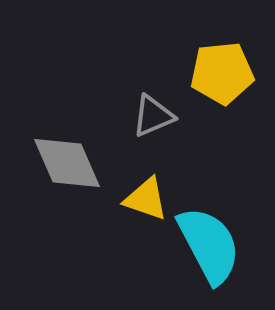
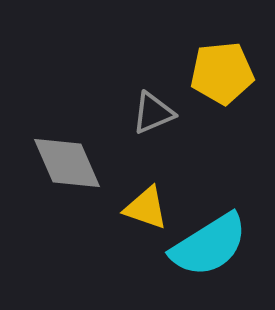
gray triangle: moved 3 px up
yellow triangle: moved 9 px down
cyan semicircle: rotated 86 degrees clockwise
